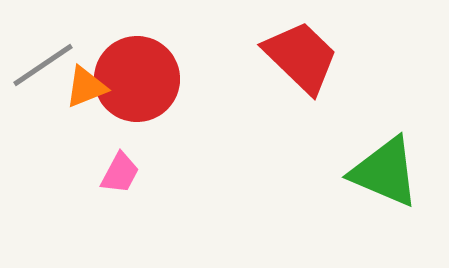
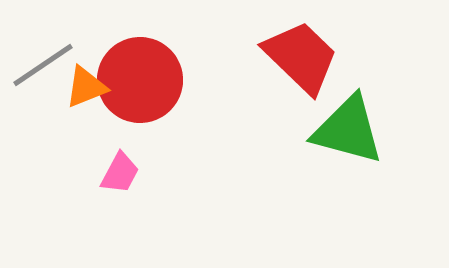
red circle: moved 3 px right, 1 px down
green triangle: moved 37 px left, 42 px up; rotated 8 degrees counterclockwise
